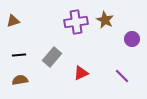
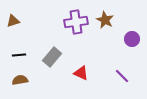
red triangle: rotated 49 degrees clockwise
